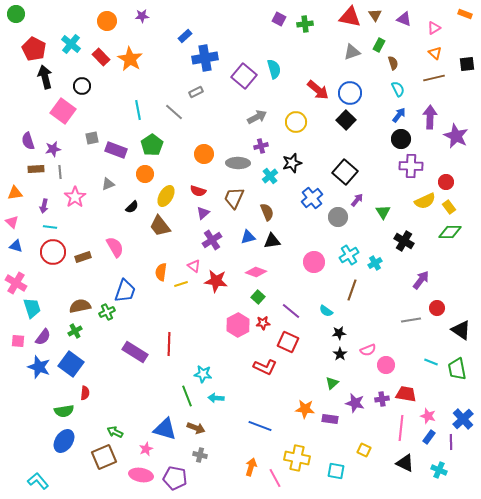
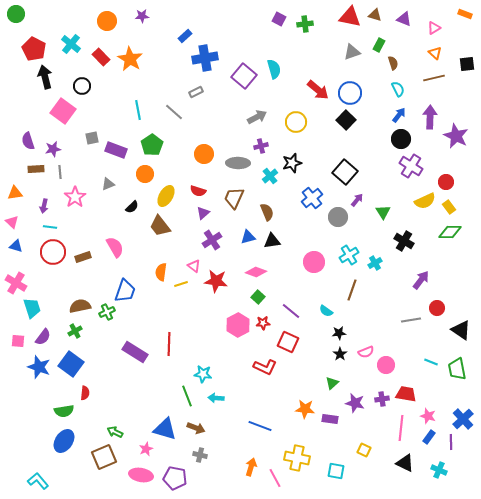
brown triangle at (375, 15): rotated 40 degrees counterclockwise
purple cross at (411, 166): rotated 30 degrees clockwise
pink semicircle at (368, 350): moved 2 px left, 2 px down
